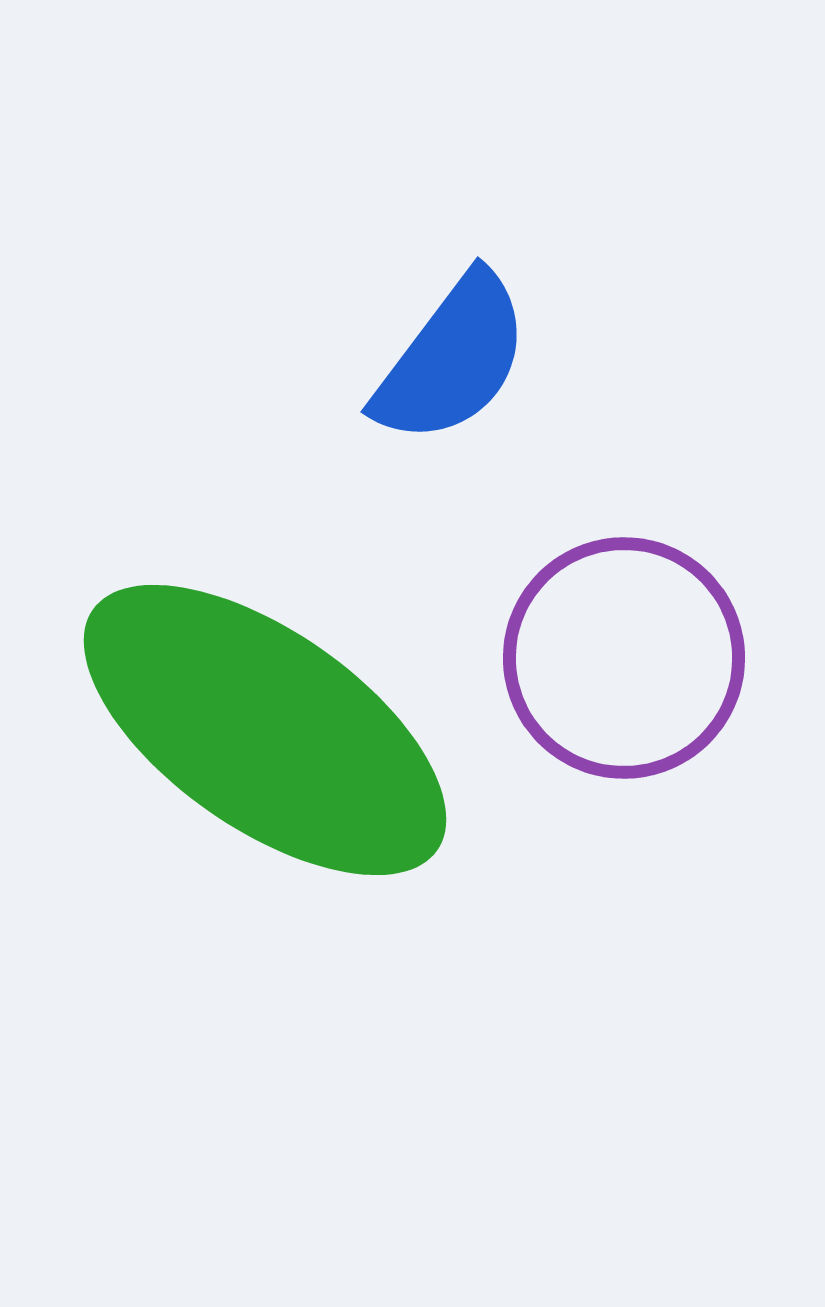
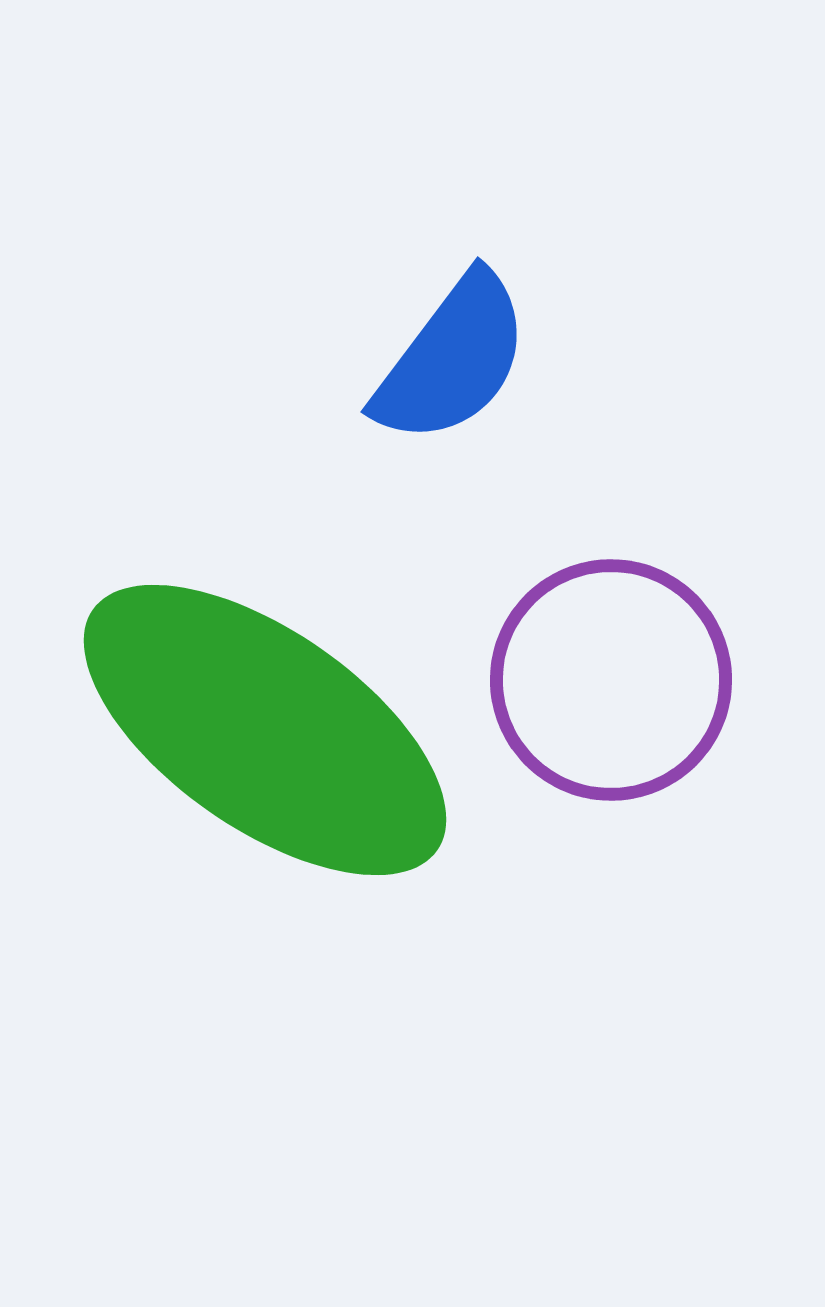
purple circle: moved 13 px left, 22 px down
